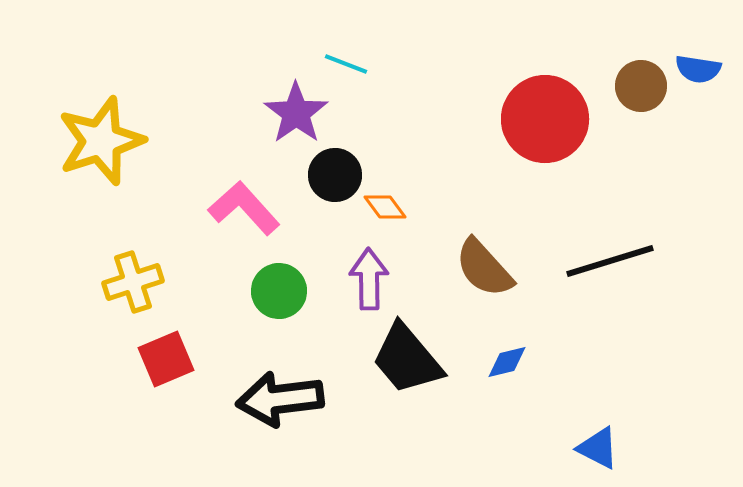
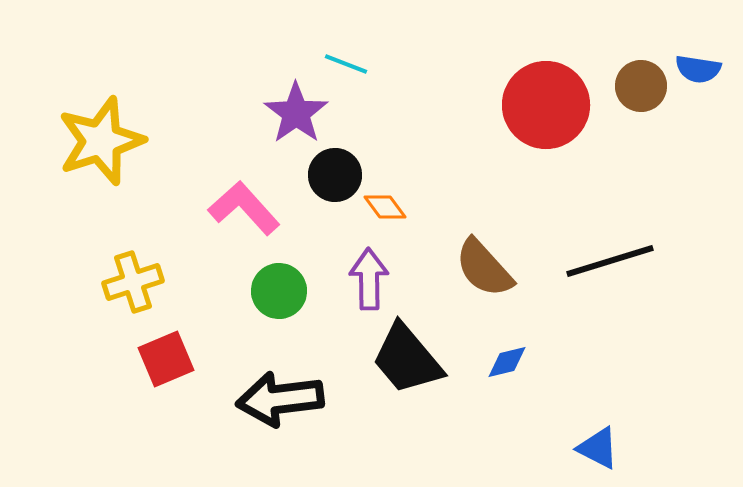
red circle: moved 1 px right, 14 px up
